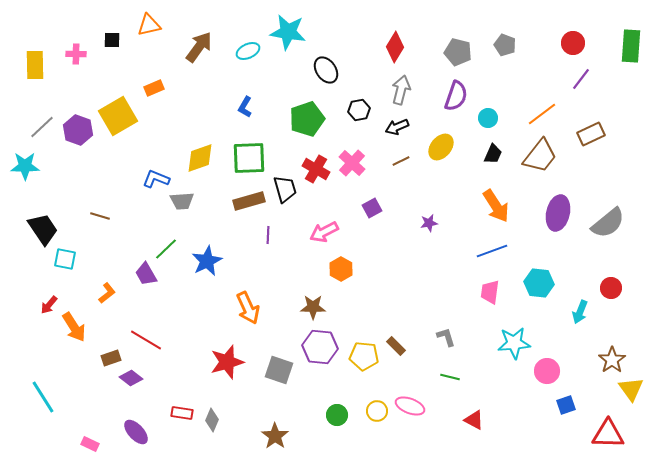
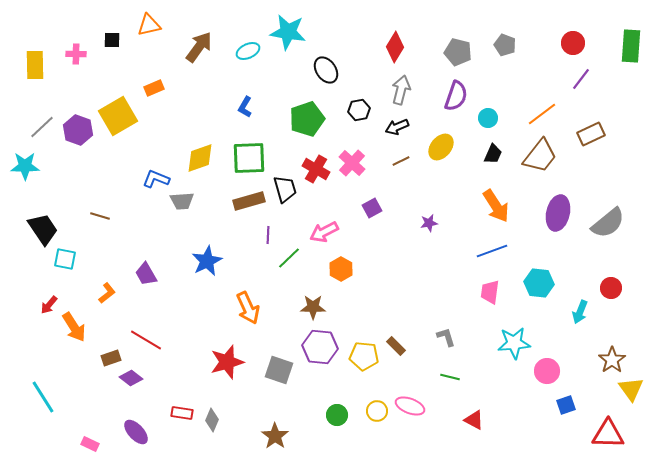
green line at (166, 249): moved 123 px right, 9 px down
